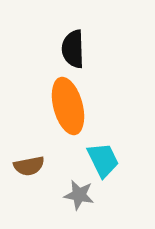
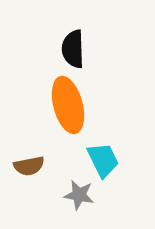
orange ellipse: moved 1 px up
